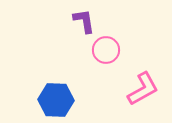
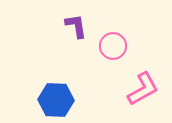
purple L-shape: moved 8 px left, 5 px down
pink circle: moved 7 px right, 4 px up
